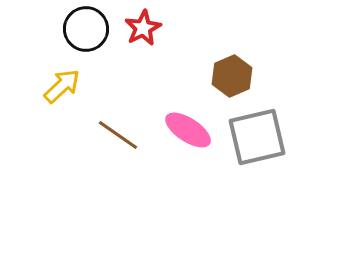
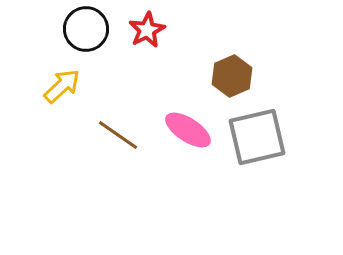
red star: moved 4 px right, 2 px down
